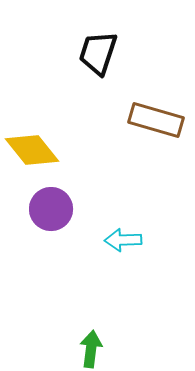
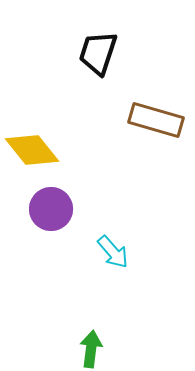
cyan arrow: moved 10 px left, 12 px down; rotated 129 degrees counterclockwise
